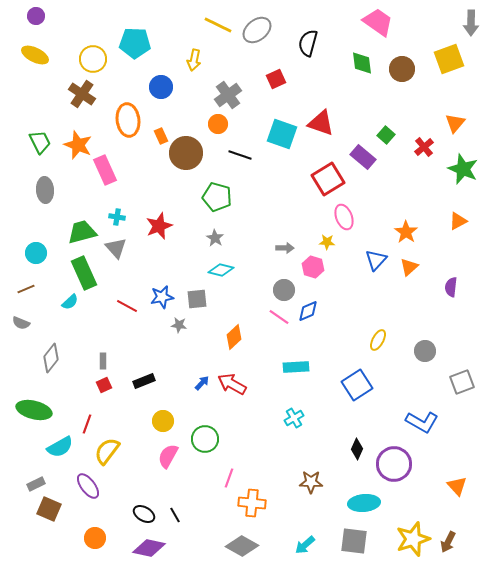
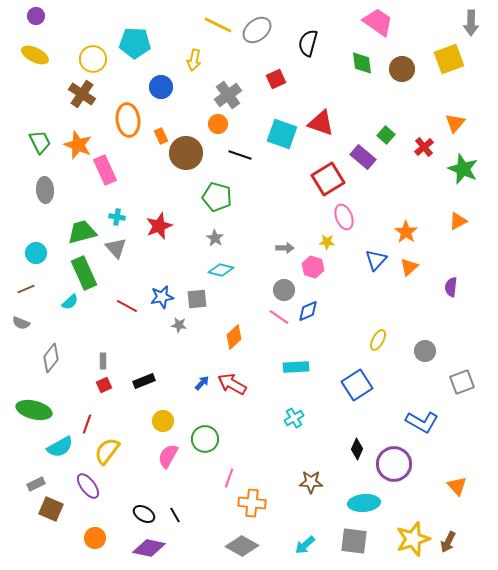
brown square at (49, 509): moved 2 px right
